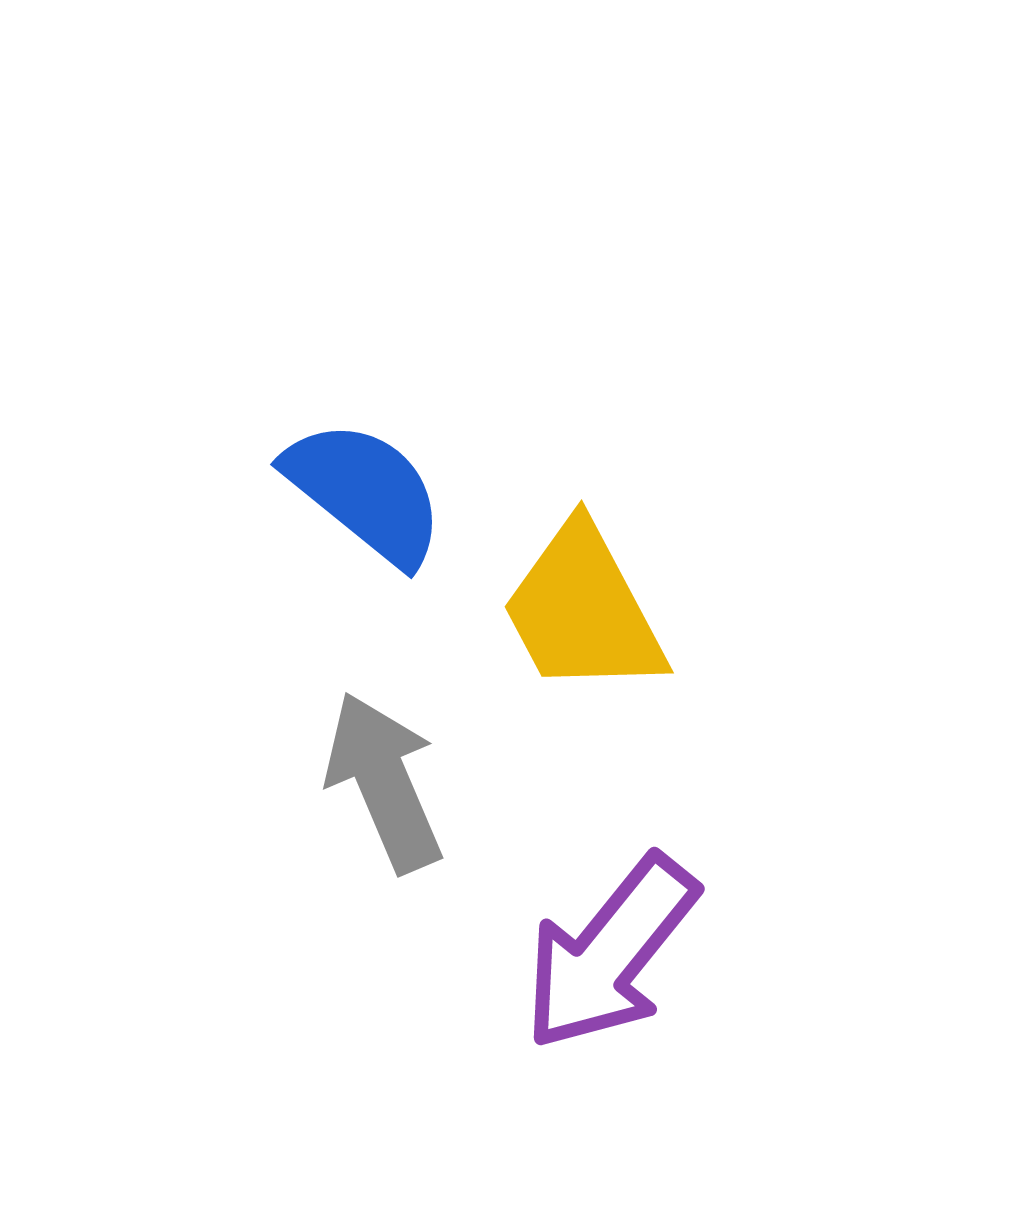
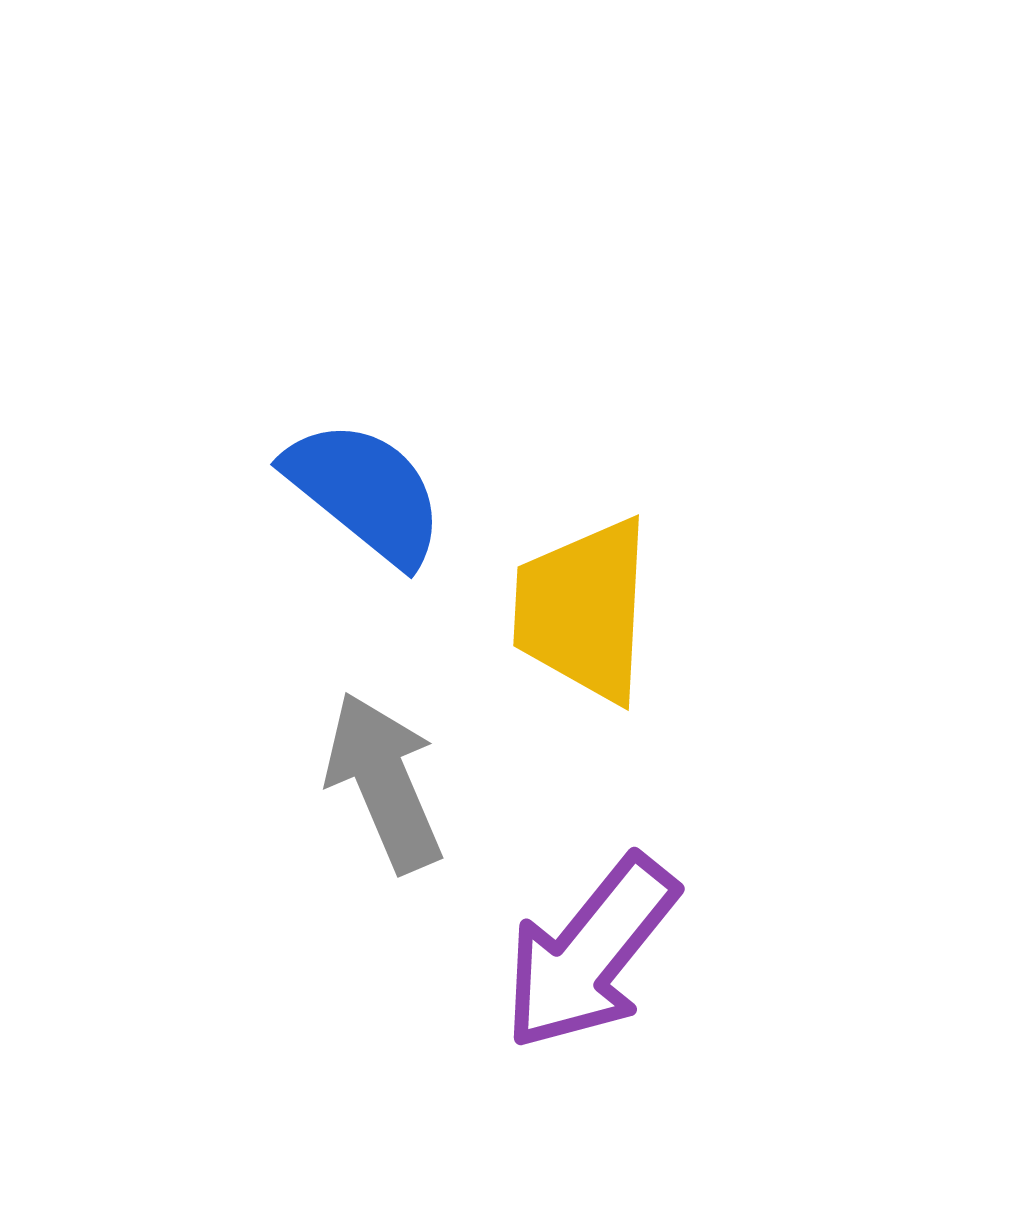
yellow trapezoid: rotated 31 degrees clockwise
purple arrow: moved 20 px left
